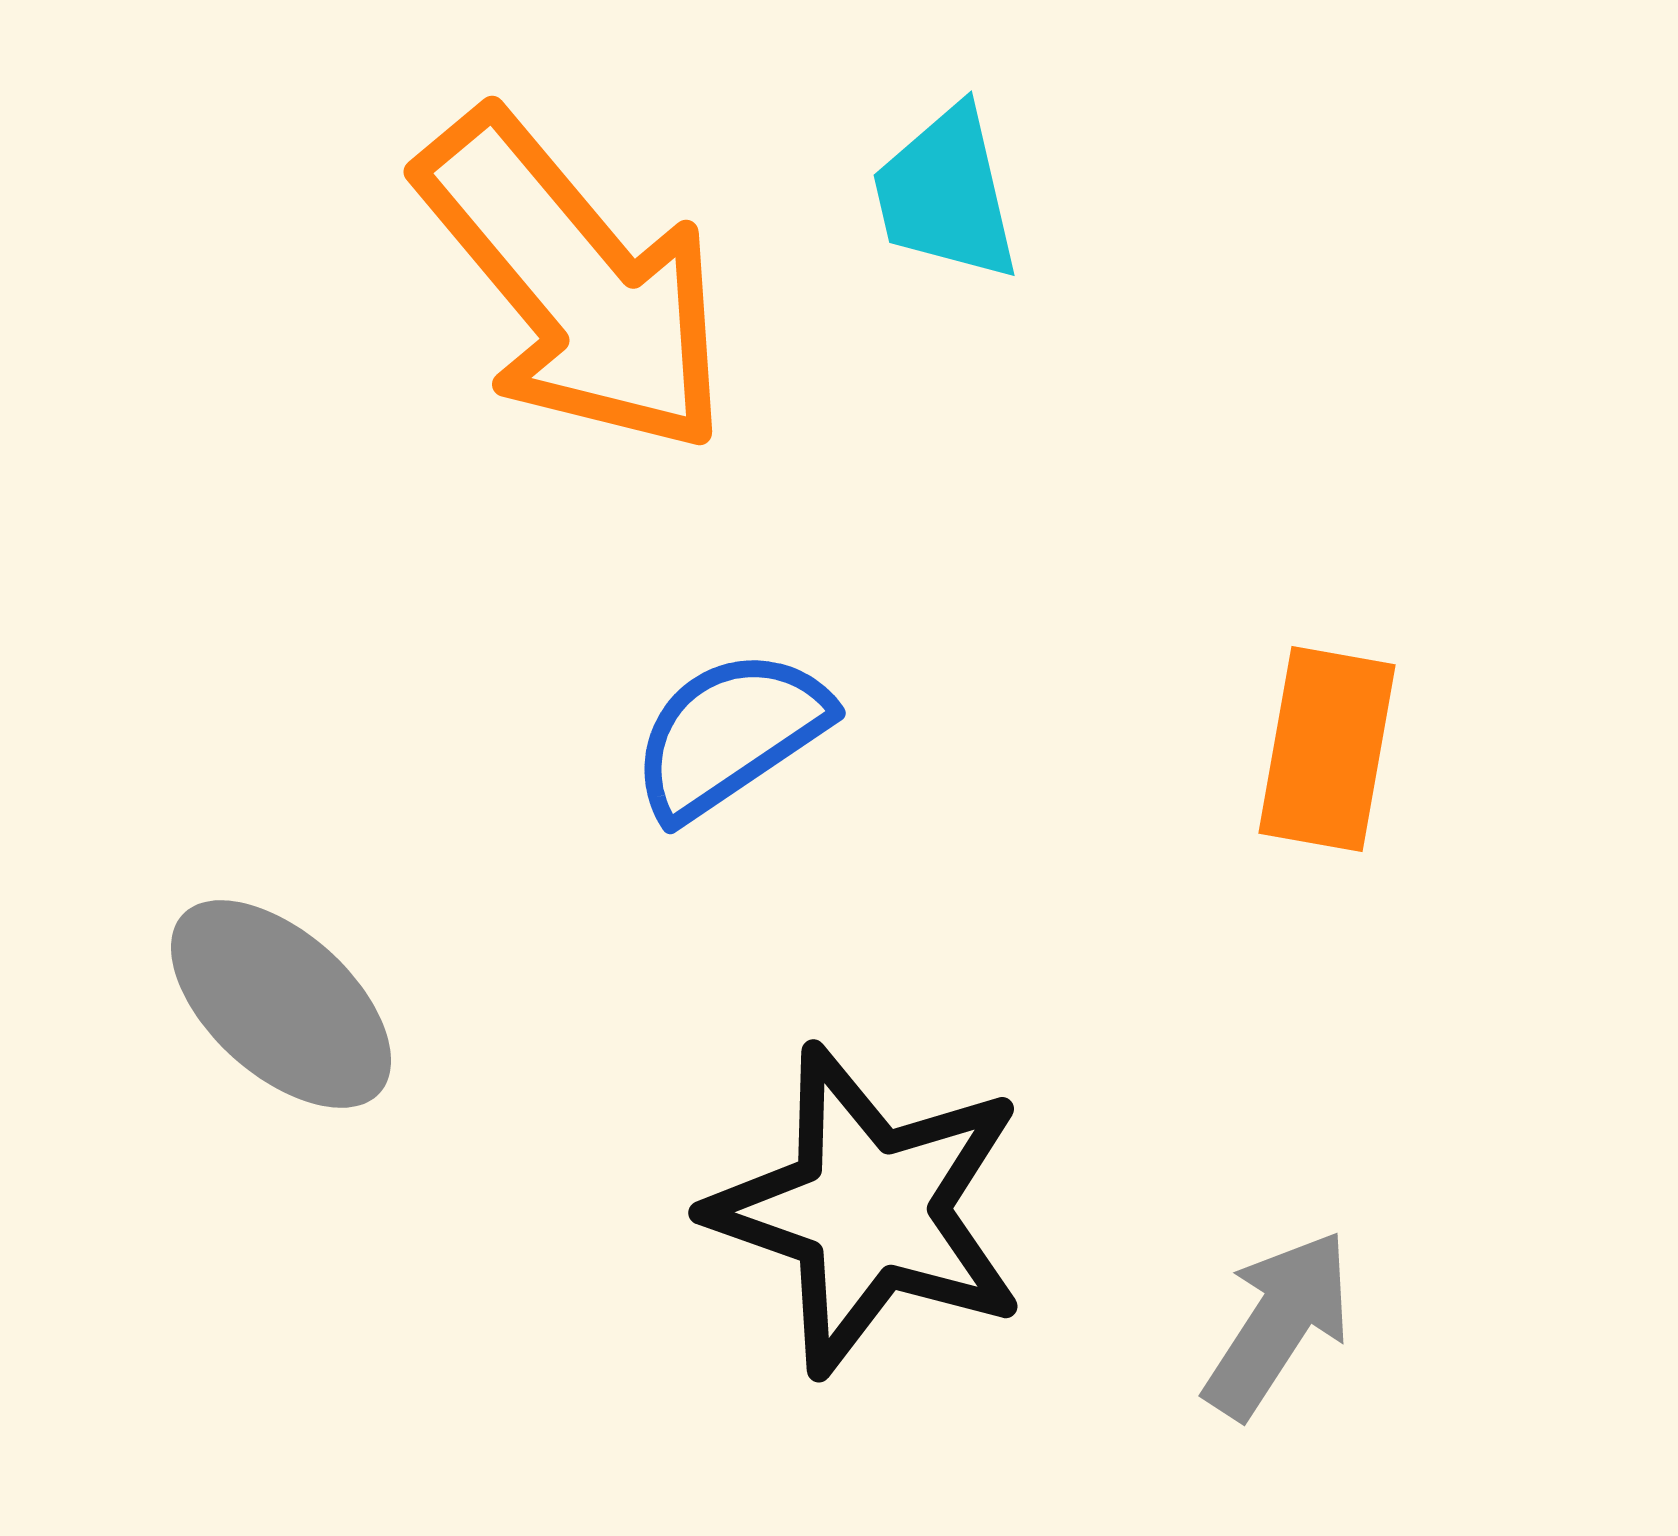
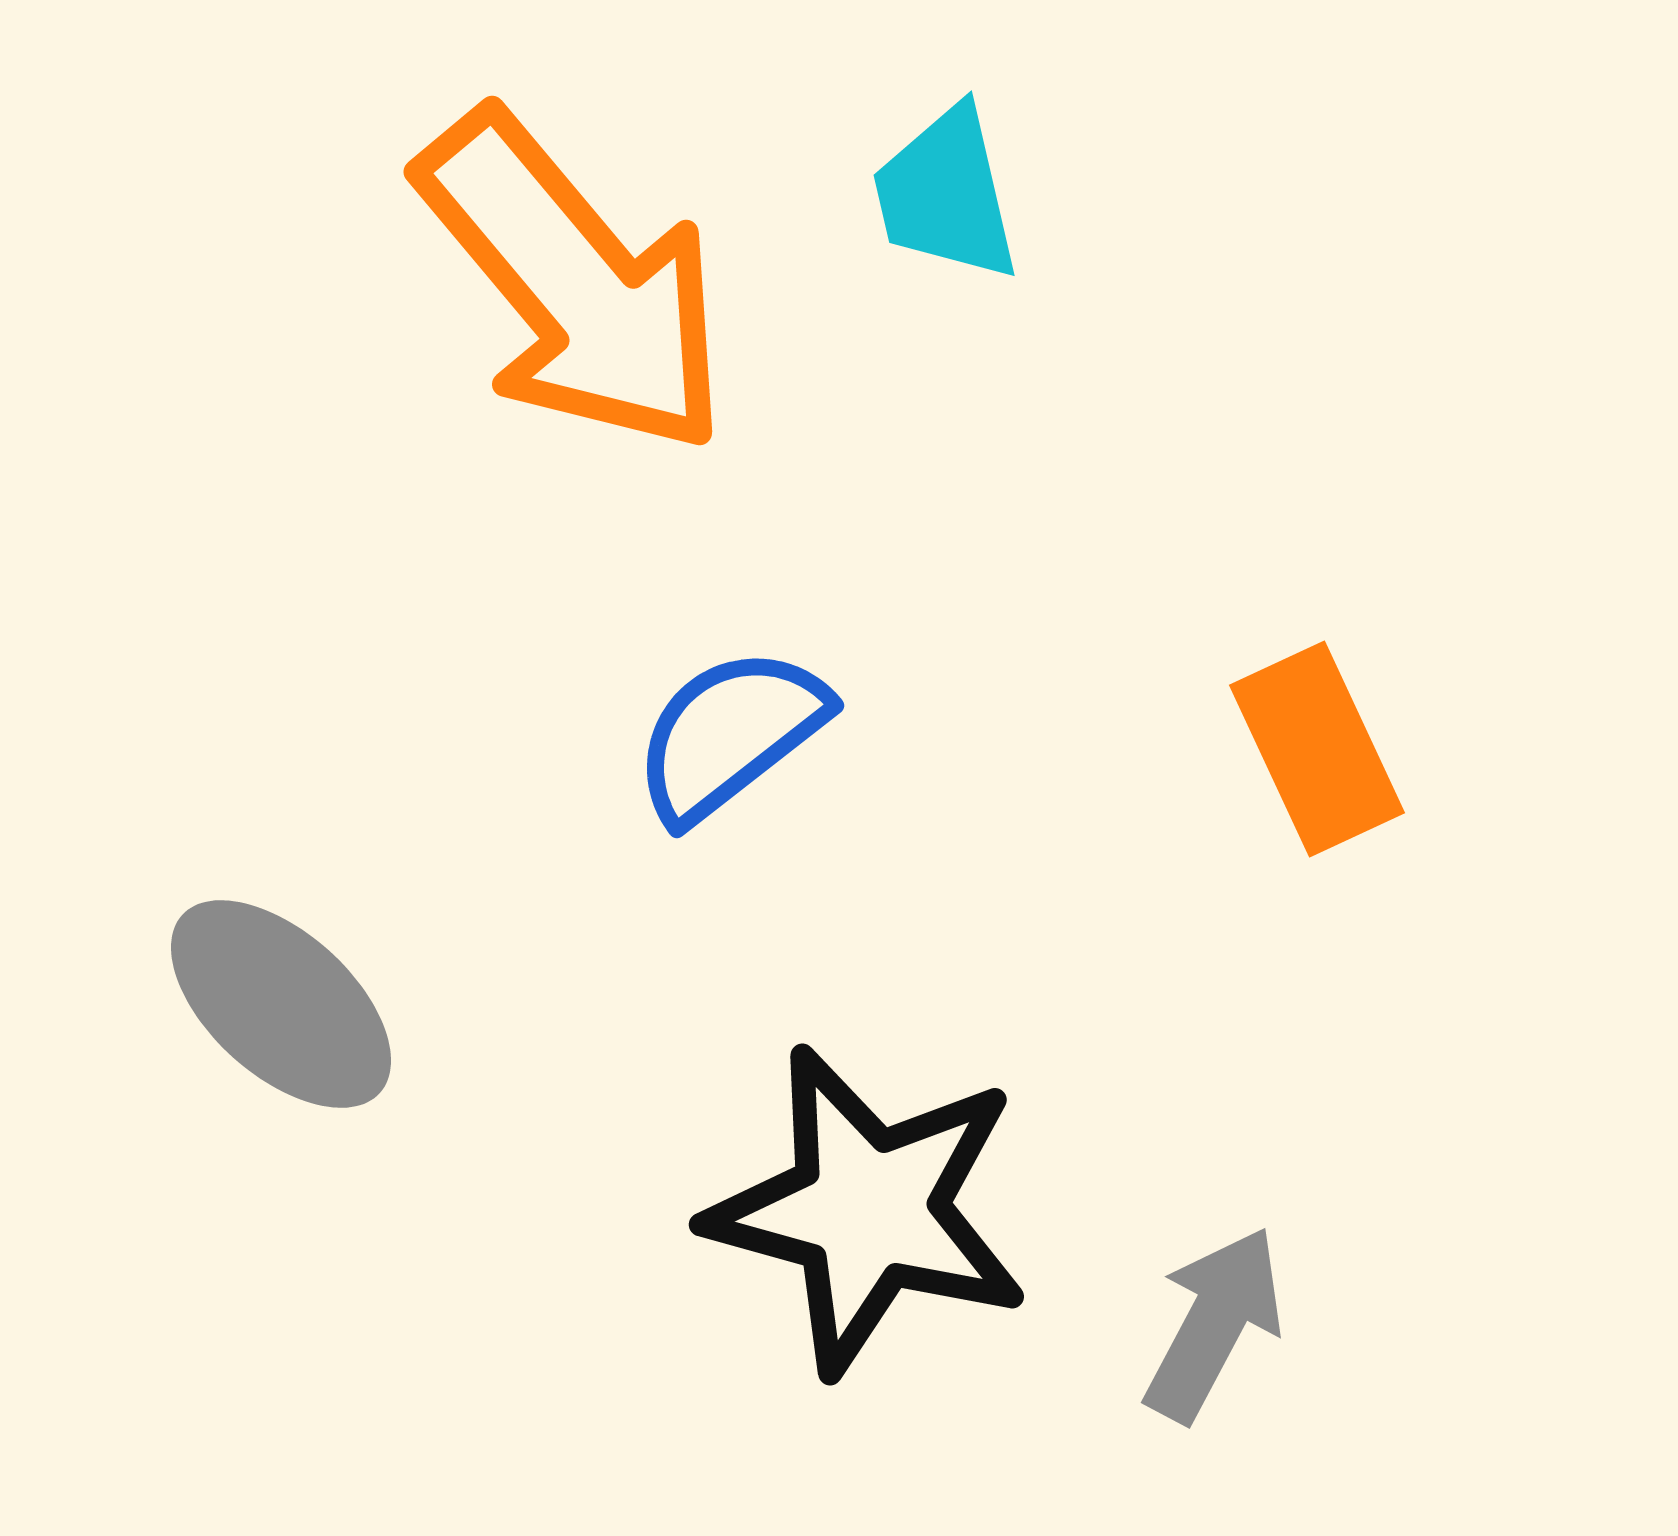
blue semicircle: rotated 4 degrees counterclockwise
orange rectangle: moved 10 px left; rotated 35 degrees counterclockwise
black star: rotated 4 degrees counterclockwise
gray arrow: moved 64 px left; rotated 5 degrees counterclockwise
